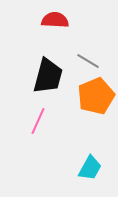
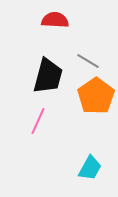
orange pentagon: rotated 12 degrees counterclockwise
